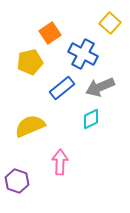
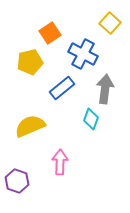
gray arrow: moved 5 px right, 2 px down; rotated 120 degrees clockwise
cyan diamond: rotated 45 degrees counterclockwise
